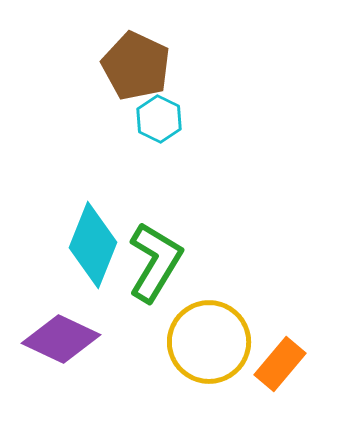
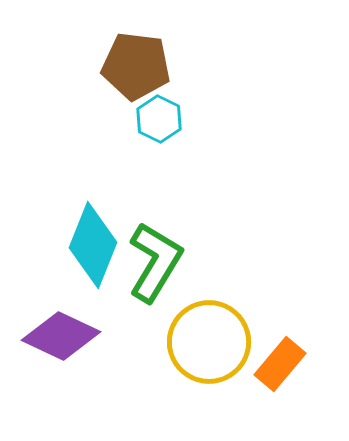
brown pentagon: rotated 18 degrees counterclockwise
purple diamond: moved 3 px up
